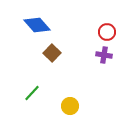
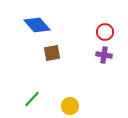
red circle: moved 2 px left
brown square: rotated 36 degrees clockwise
green line: moved 6 px down
